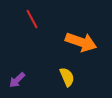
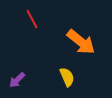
orange arrow: rotated 20 degrees clockwise
